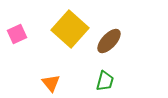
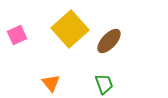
yellow square: rotated 6 degrees clockwise
pink square: moved 1 px down
green trapezoid: moved 1 px left, 3 px down; rotated 35 degrees counterclockwise
